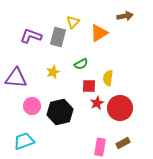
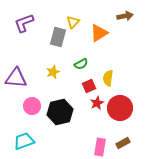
purple L-shape: moved 7 px left, 13 px up; rotated 40 degrees counterclockwise
red square: rotated 24 degrees counterclockwise
